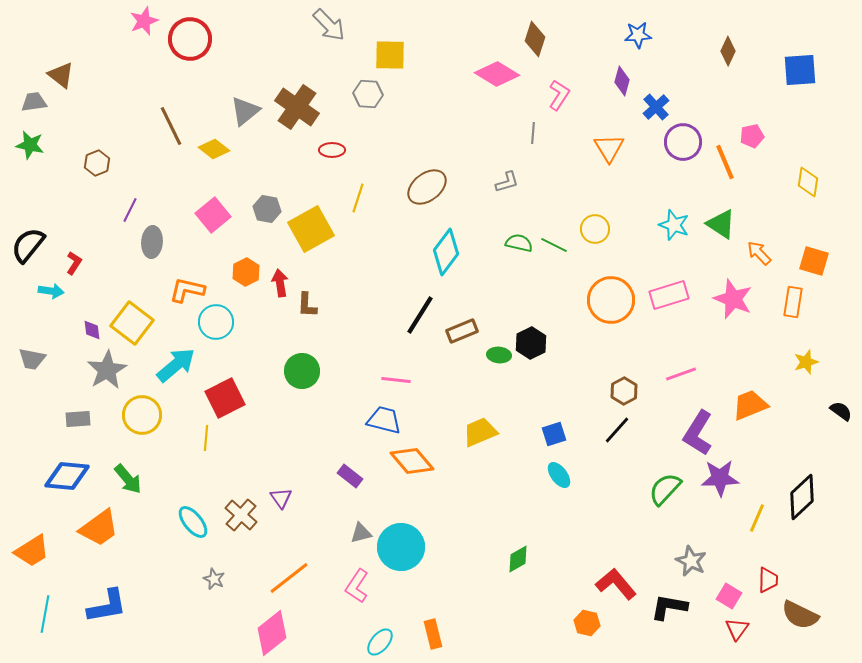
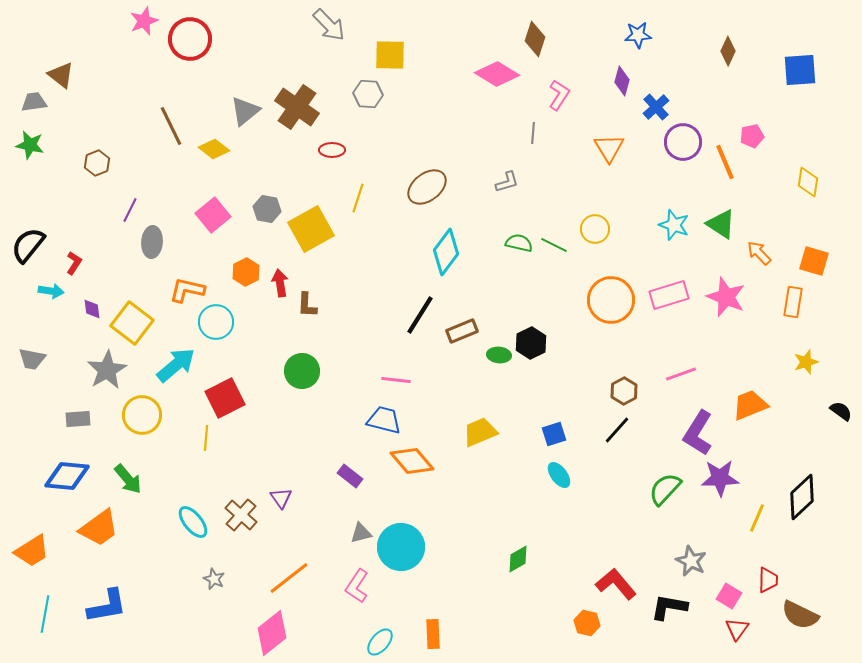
pink star at (733, 299): moved 7 px left, 2 px up
purple diamond at (92, 330): moved 21 px up
orange rectangle at (433, 634): rotated 12 degrees clockwise
